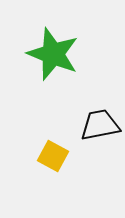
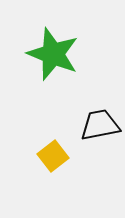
yellow square: rotated 24 degrees clockwise
